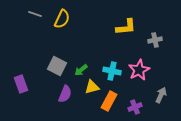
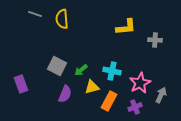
yellow semicircle: rotated 150 degrees clockwise
gray cross: rotated 16 degrees clockwise
pink star: moved 1 px right, 13 px down
